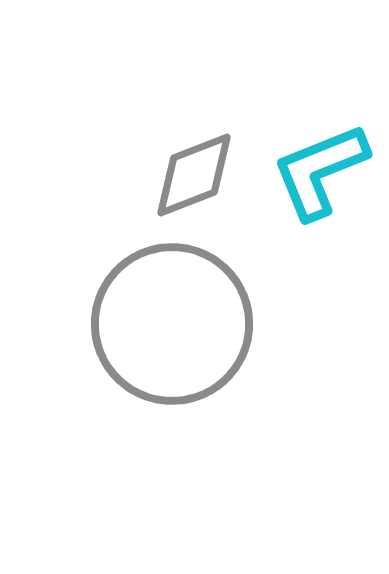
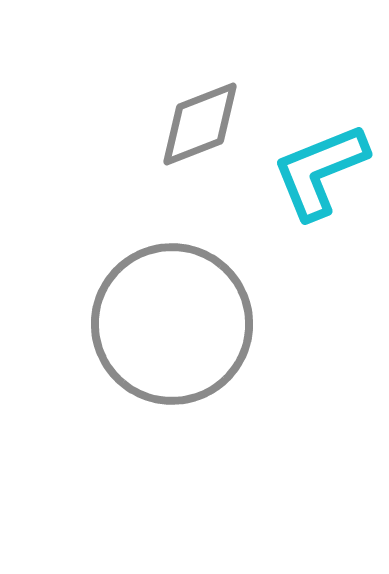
gray diamond: moved 6 px right, 51 px up
